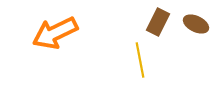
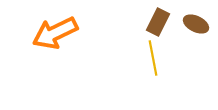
yellow line: moved 13 px right, 2 px up
